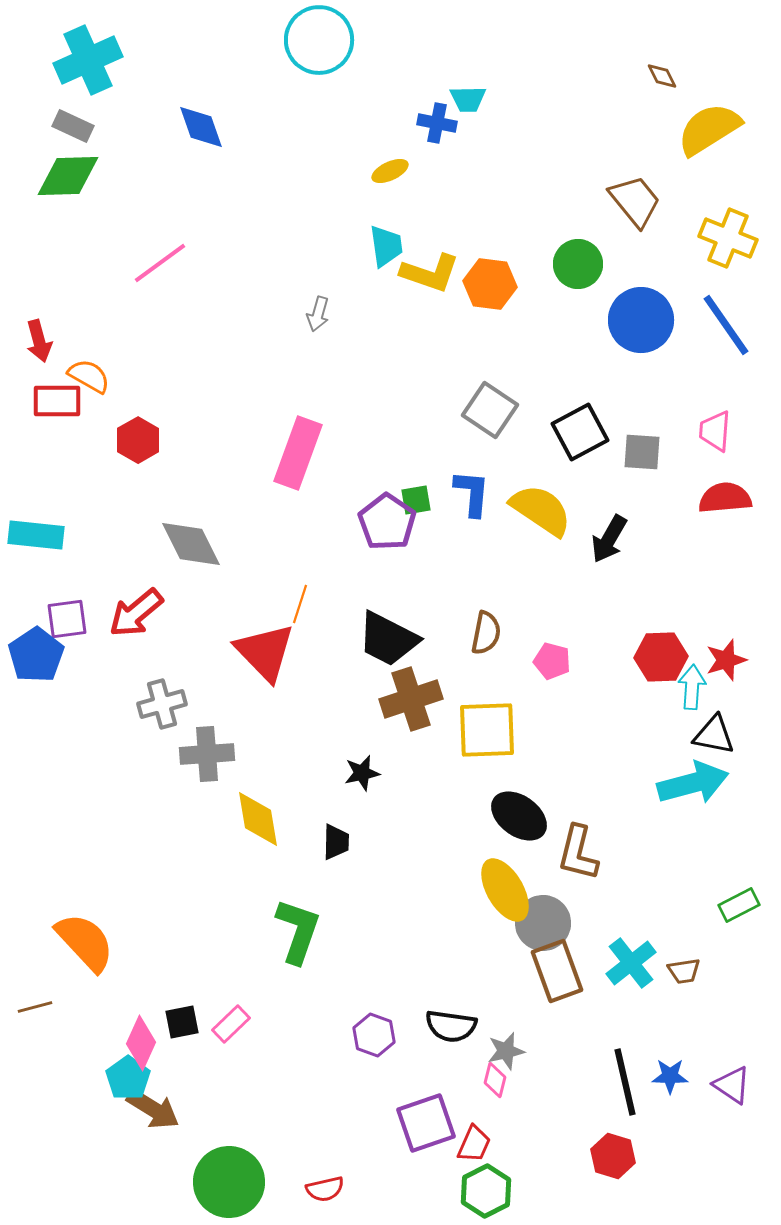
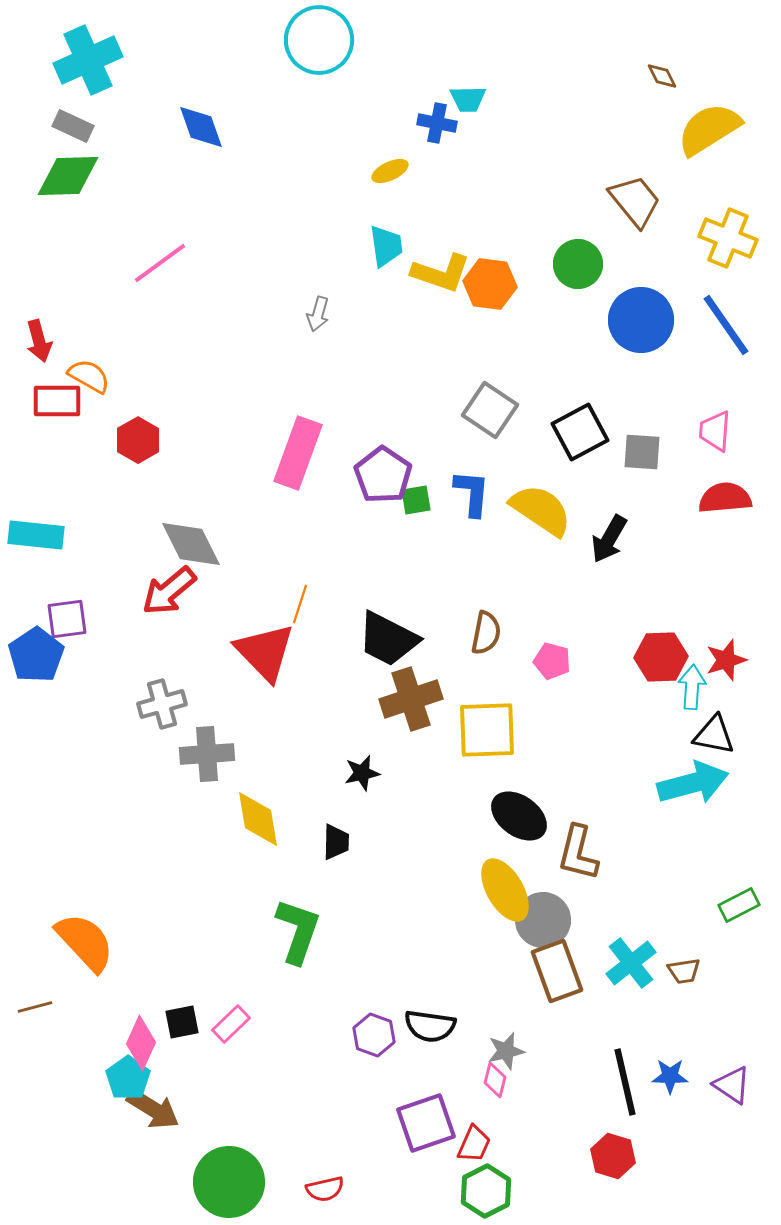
yellow L-shape at (430, 273): moved 11 px right
purple pentagon at (387, 522): moved 4 px left, 47 px up
red arrow at (136, 613): moved 33 px right, 22 px up
gray circle at (543, 923): moved 3 px up
black semicircle at (451, 1026): moved 21 px left
